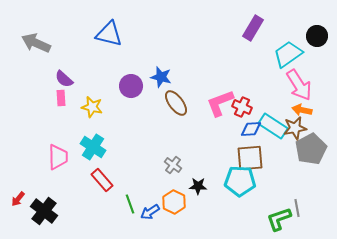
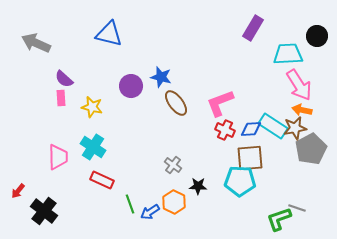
cyan trapezoid: rotated 32 degrees clockwise
red cross: moved 17 px left, 23 px down
red rectangle: rotated 25 degrees counterclockwise
red arrow: moved 8 px up
gray line: rotated 60 degrees counterclockwise
